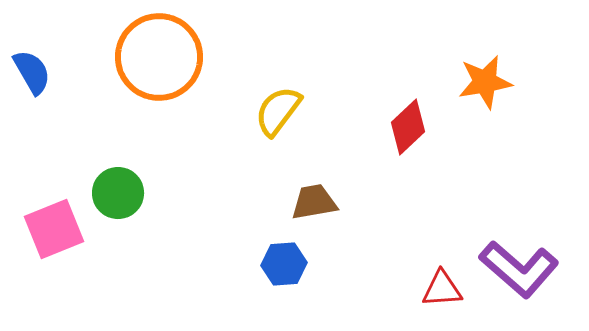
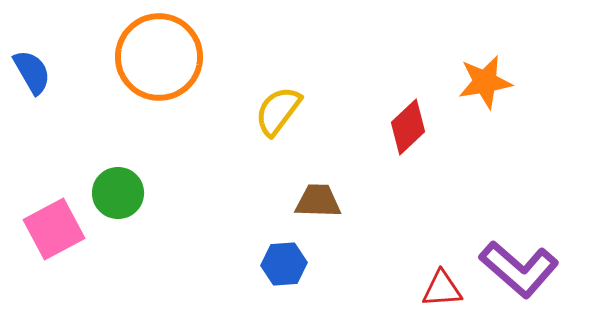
brown trapezoid: moved 4 px right, 1 px up; rotated 12 degrees clockwise
pink square: rotated 6 degrees counterclockwise
